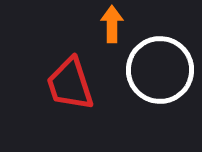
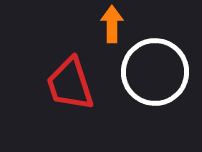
white circle: moved 5 px left, 2 px down
